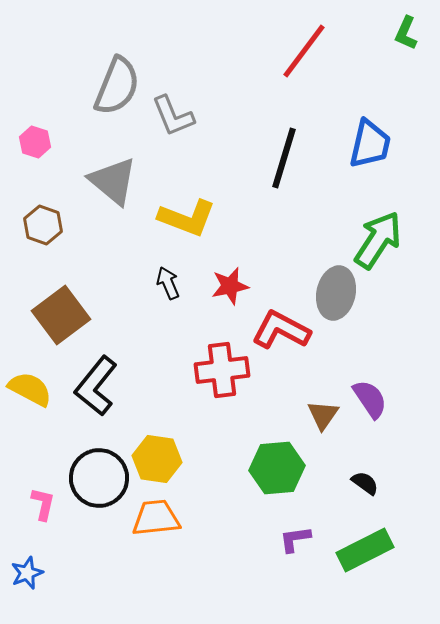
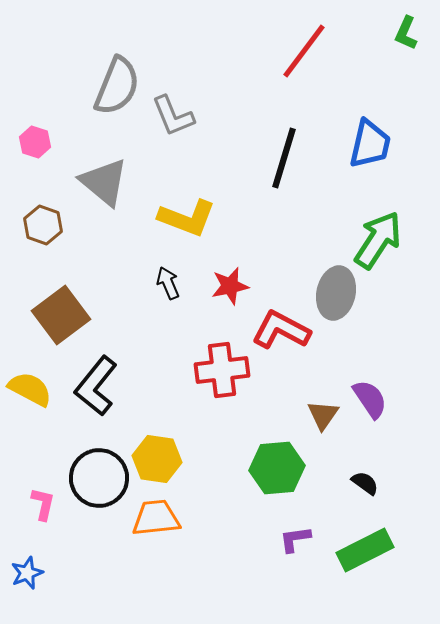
gray triangle: moved 9 px left, 1 px down
